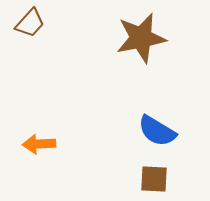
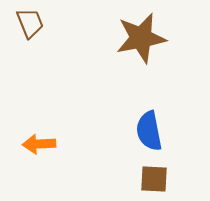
brown trapezoid: rotated 64 degrees counterclockwise
blue semicircle: moved 8 px left; rotated 48 degrees clockwise
